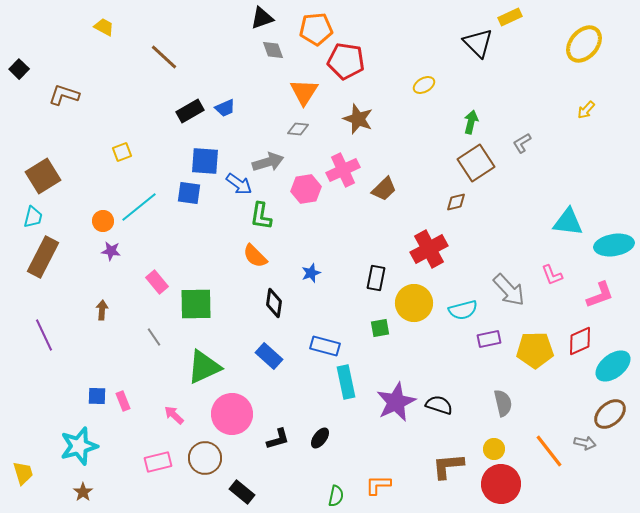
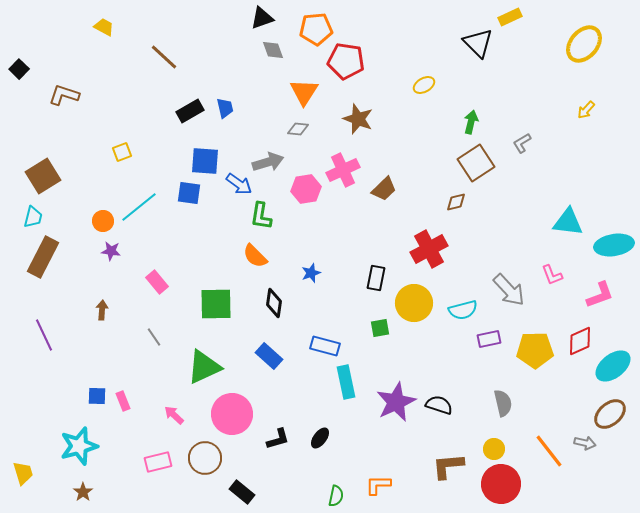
blue trapezoid at (225, 108): rotated 80 degrees counterclockwise
green square at (196, 304): moved 20 px right
